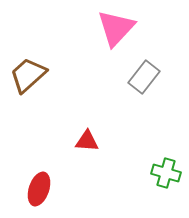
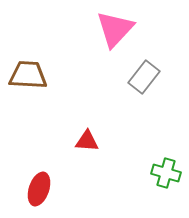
pink triangle: moved 1 px left, 1 px down
brown trapezoid: rotated 45 degrees clockwise
